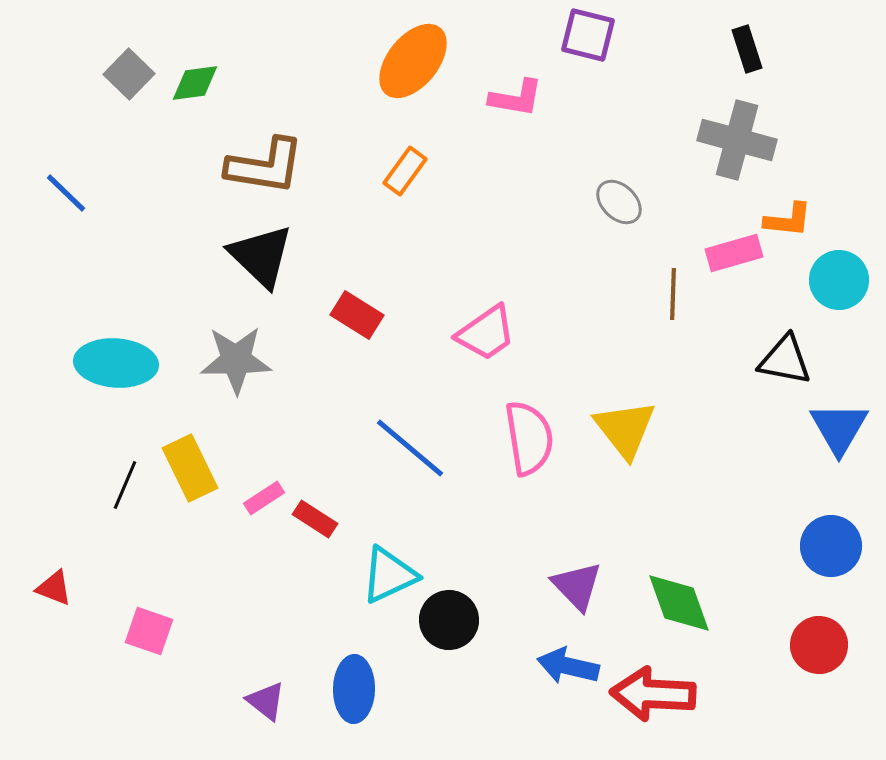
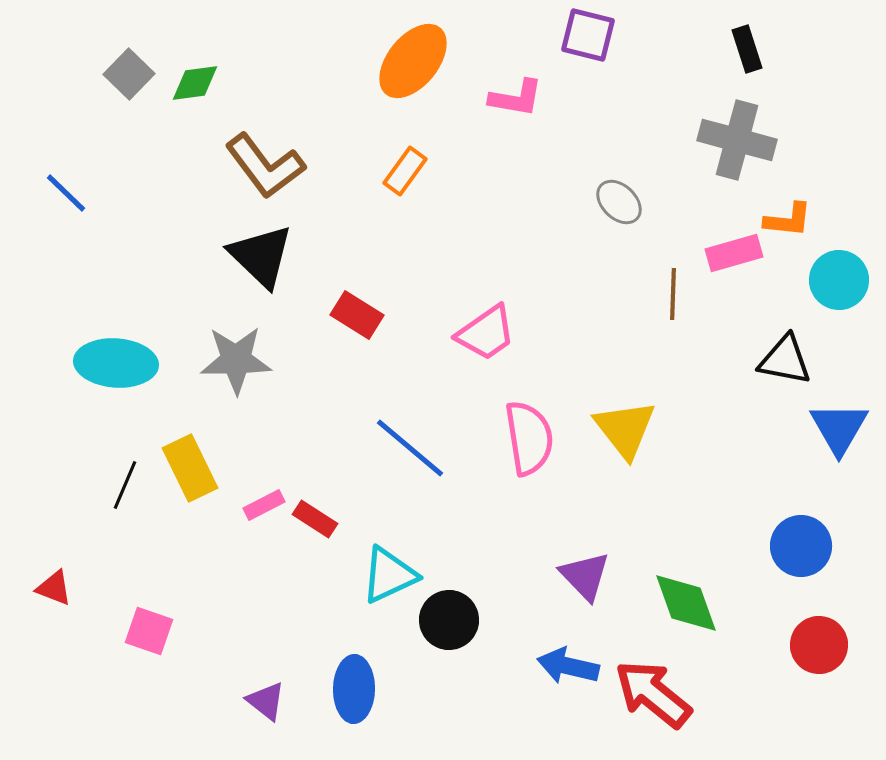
brown L-shape at (265, 166): rotated 44 degrees clockwise
pink rectangle at (264, 498): moved 7 px down; rotated 6 degrees clockwise
blue circle at (831, 546): moved 30 px left
purple triangle at (577, 586): moved 8 px right, 10 px up
green diamond at (679, 603): moved 7 px right
red arrow at (653, 694): rotated 36 degrees clockwise
